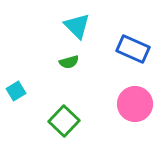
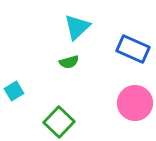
cyan triangle: moved 1 px down; rotated 32 degrees clockwise
cyan square: moved 2 px left
pink circle: moved 1 px up
green square: moved 5 px left, 1 px down
